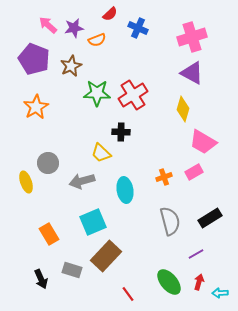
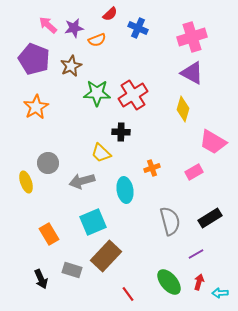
pink trapezoid: moved 10 px right
orange cross: moved 12 px left, 9 px up
